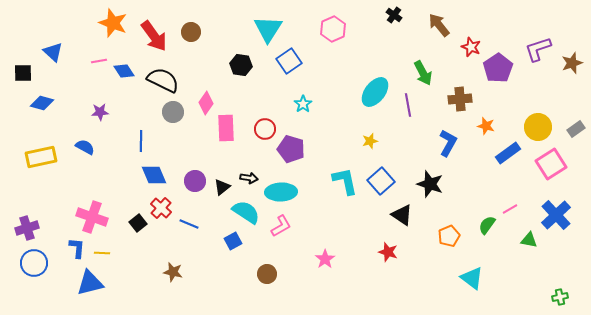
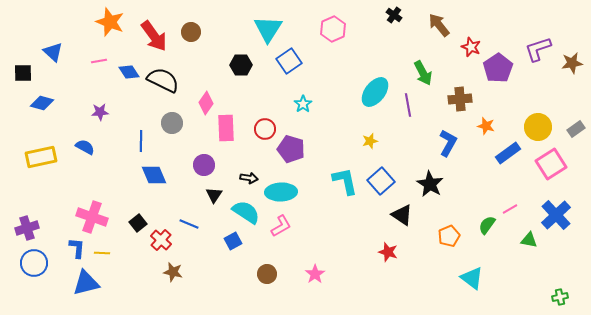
orange star at (113, 23): moved 3 px left, 1 px up
brown star at (572, 63): rotated 10 degrees clockwise
black hexagon at (241, 65): rotated 10 degrees counterclockwise
blue diamond at (124, 71): moved 5 px right, 1 px down
gray circle at (173, 112): moved 1 px left, 11 px down
purple circle at (195, 181): moved 9 px right, 16 px up
black star at (430, 184): rotated 12 degrees clockwise
black triangle at (222, 187): moved 8 px left, 8 px down; rotated 18 degrees counterclockwise
red cross at (161, 208): moved 32 px down
pink star at (325, 259): moved 10 px left, 15 px down
blue triangle at (90, 283): moved 4 px left
